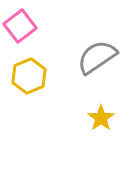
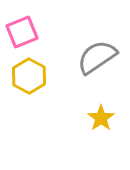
pink square: moved 2 px right, 6 px down; rotated 16 degrees clockwise
yellow hexagon: rotated 8 degrees counterclockwise
